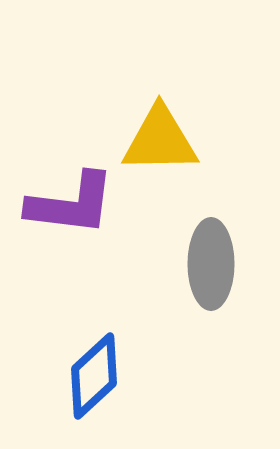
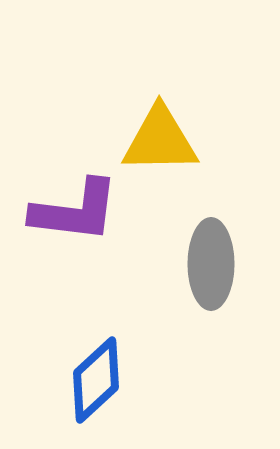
purple L-shape: moved 4 px right, 7 px down
blue diamond: moved 2 px right, 4 px down
